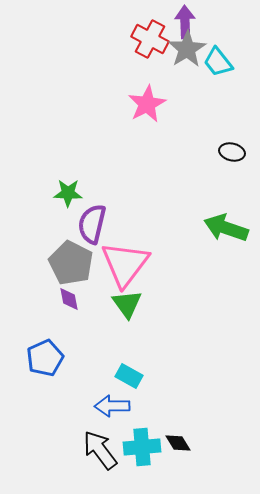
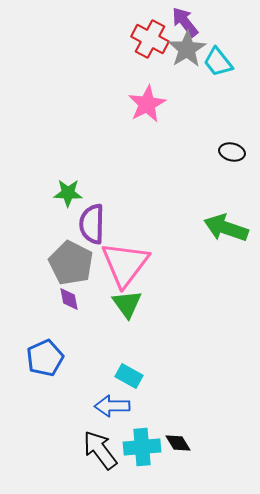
purple arrow: rotated 36 degrees counterclockwise
purple semicircle: rotated 12 degrees counterclockwise
